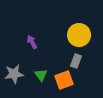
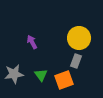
yellow circle: moved 3 px down
